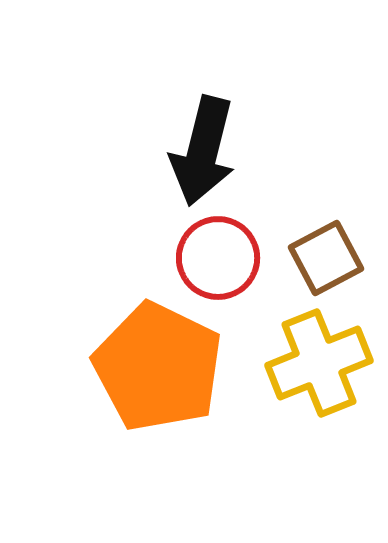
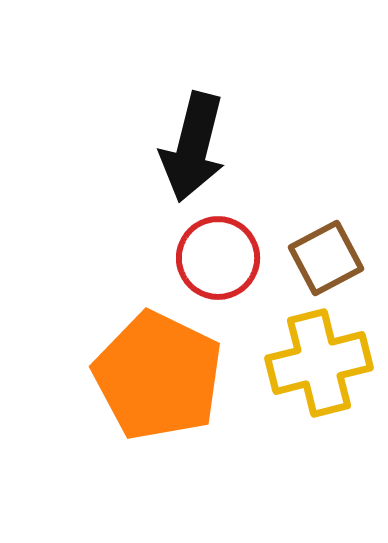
black arrow: moved 10 px left, 4 px up
yellow cross: rotated 8 degrees clockwise
orange pentagon: moved 9 px down
